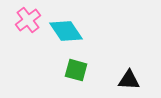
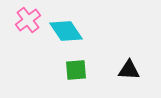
green square: rotated 20 degrees counterclockwise
black triangle: moved 10 px up
